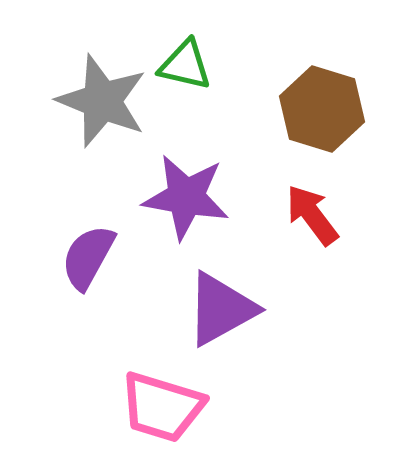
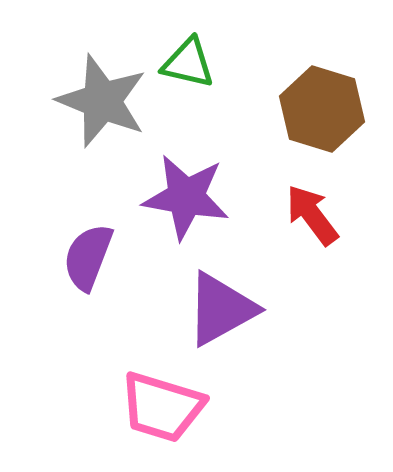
green triangle: moved 3 px right, 2 px up
purple semicircle: rotated 8 degrees counterclockwise
